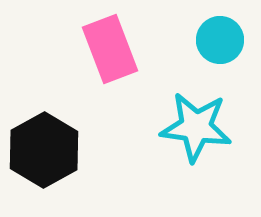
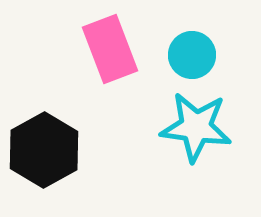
cyan circle: moved 28 px left, 15 px down
